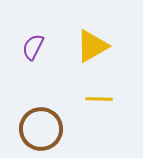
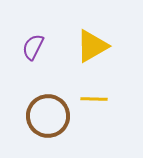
yellow line: moved 5 px left
brown circle: moved 7 px right, 13 px up
